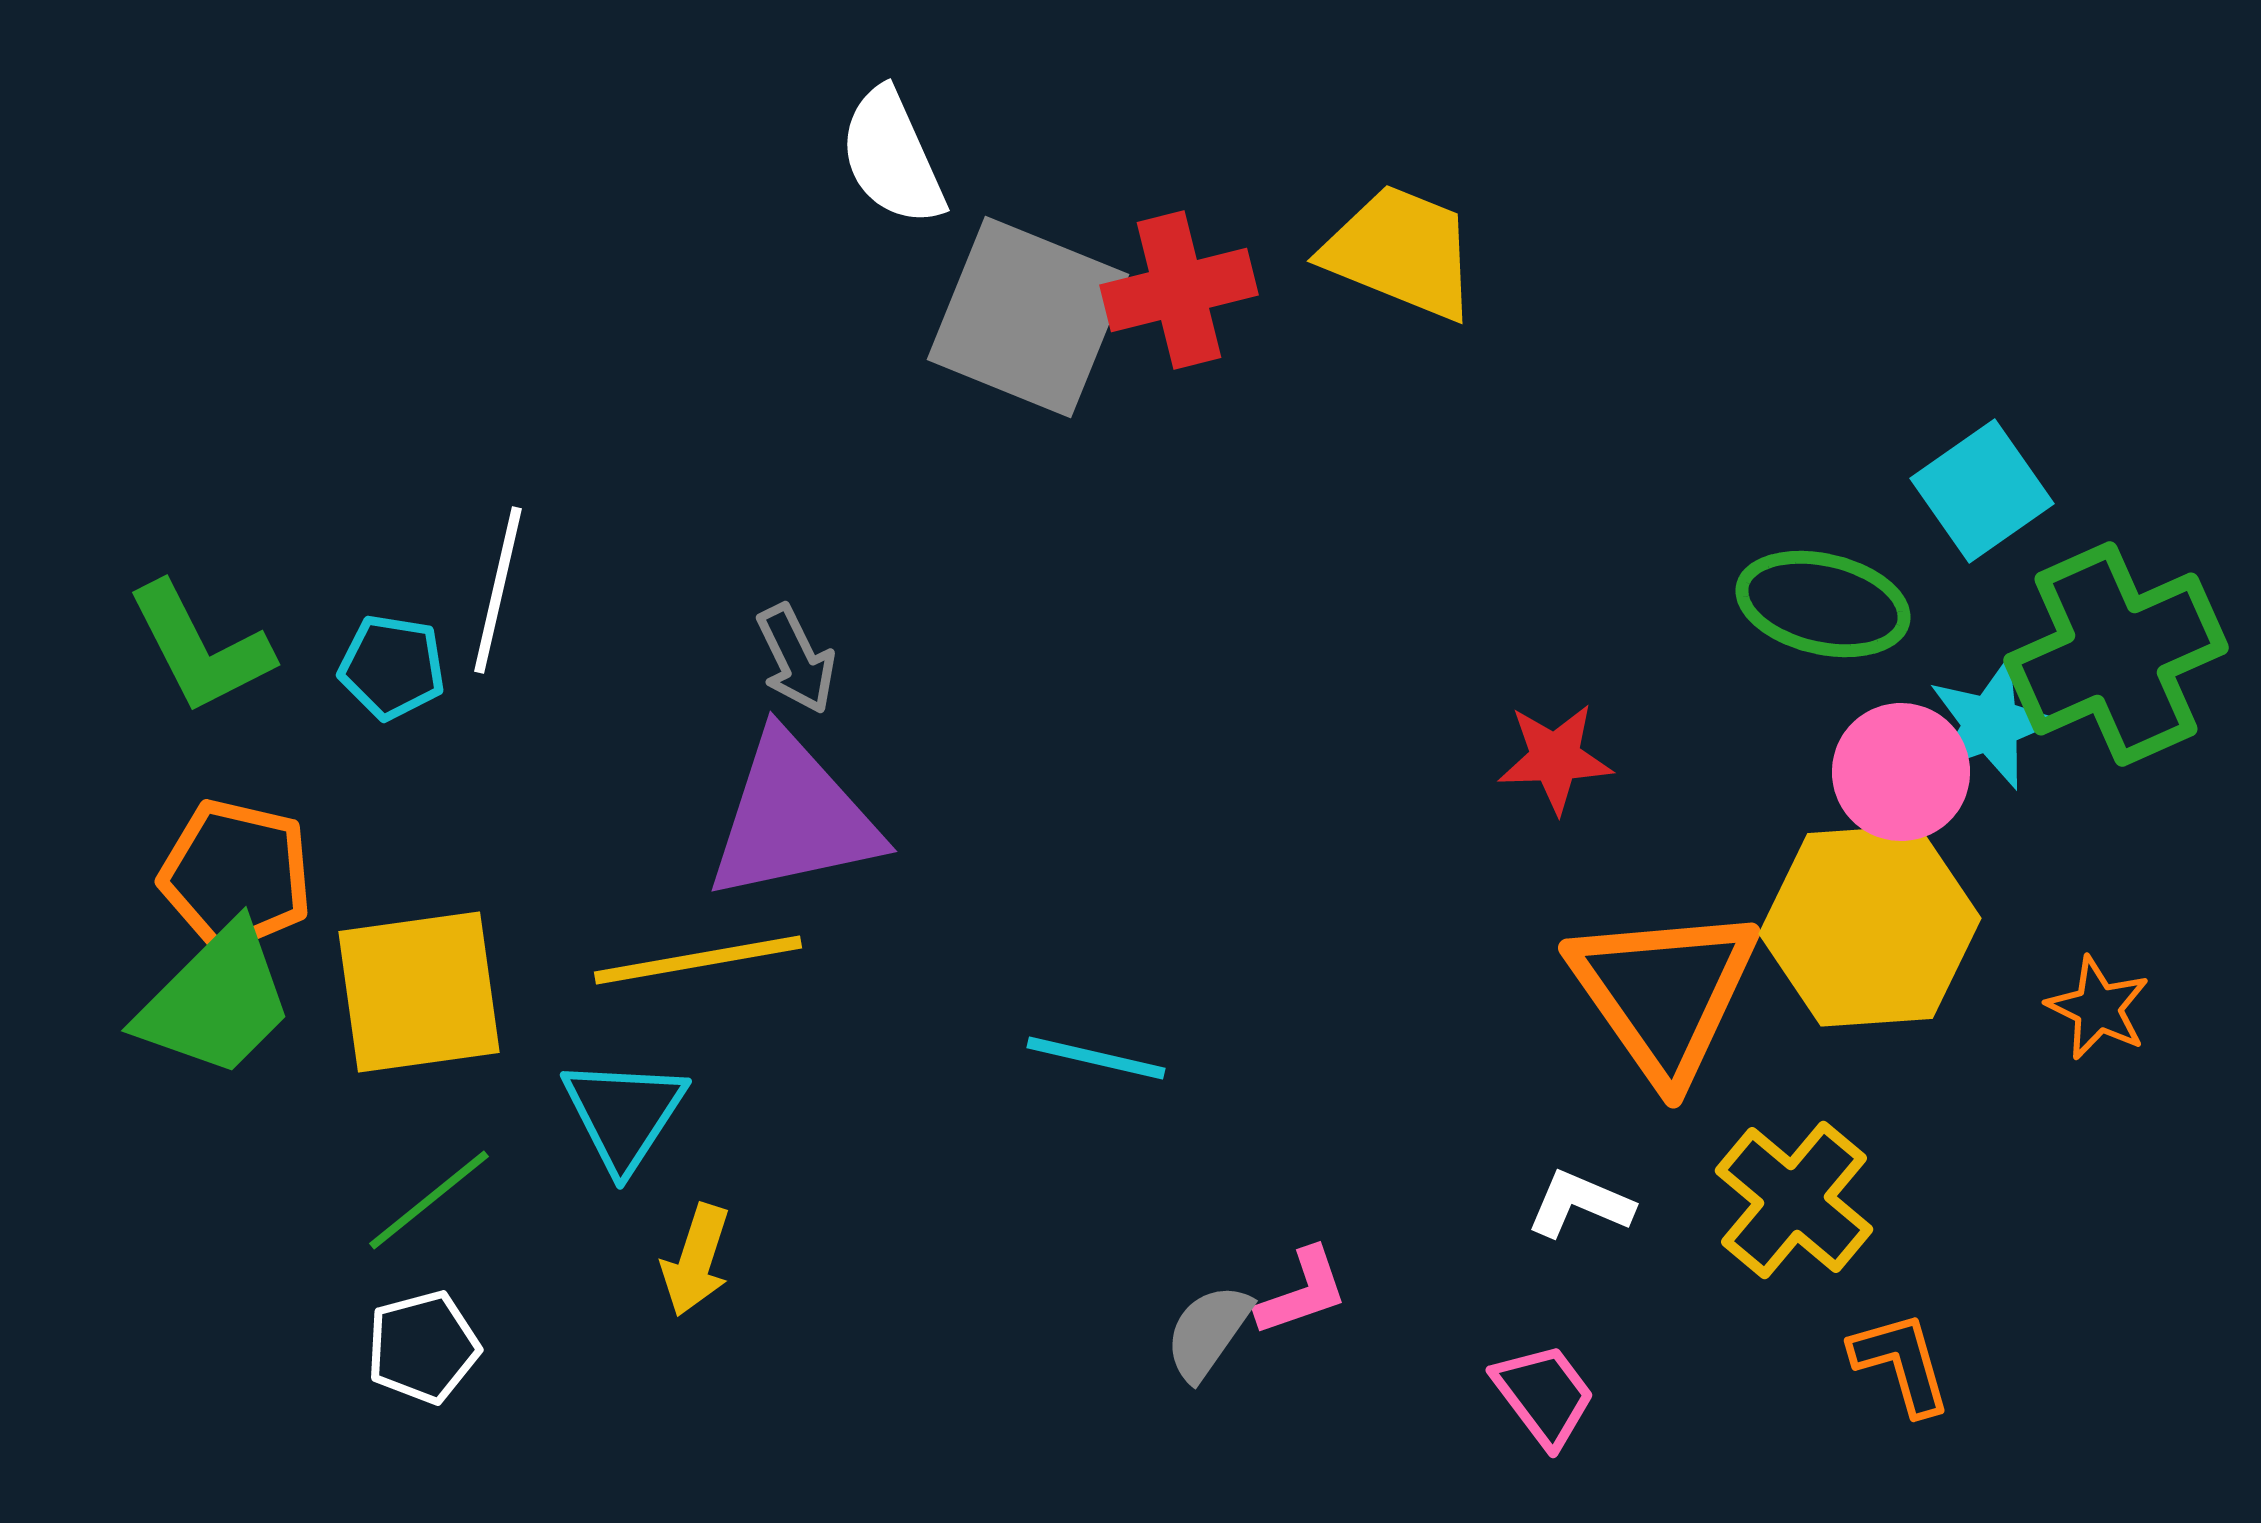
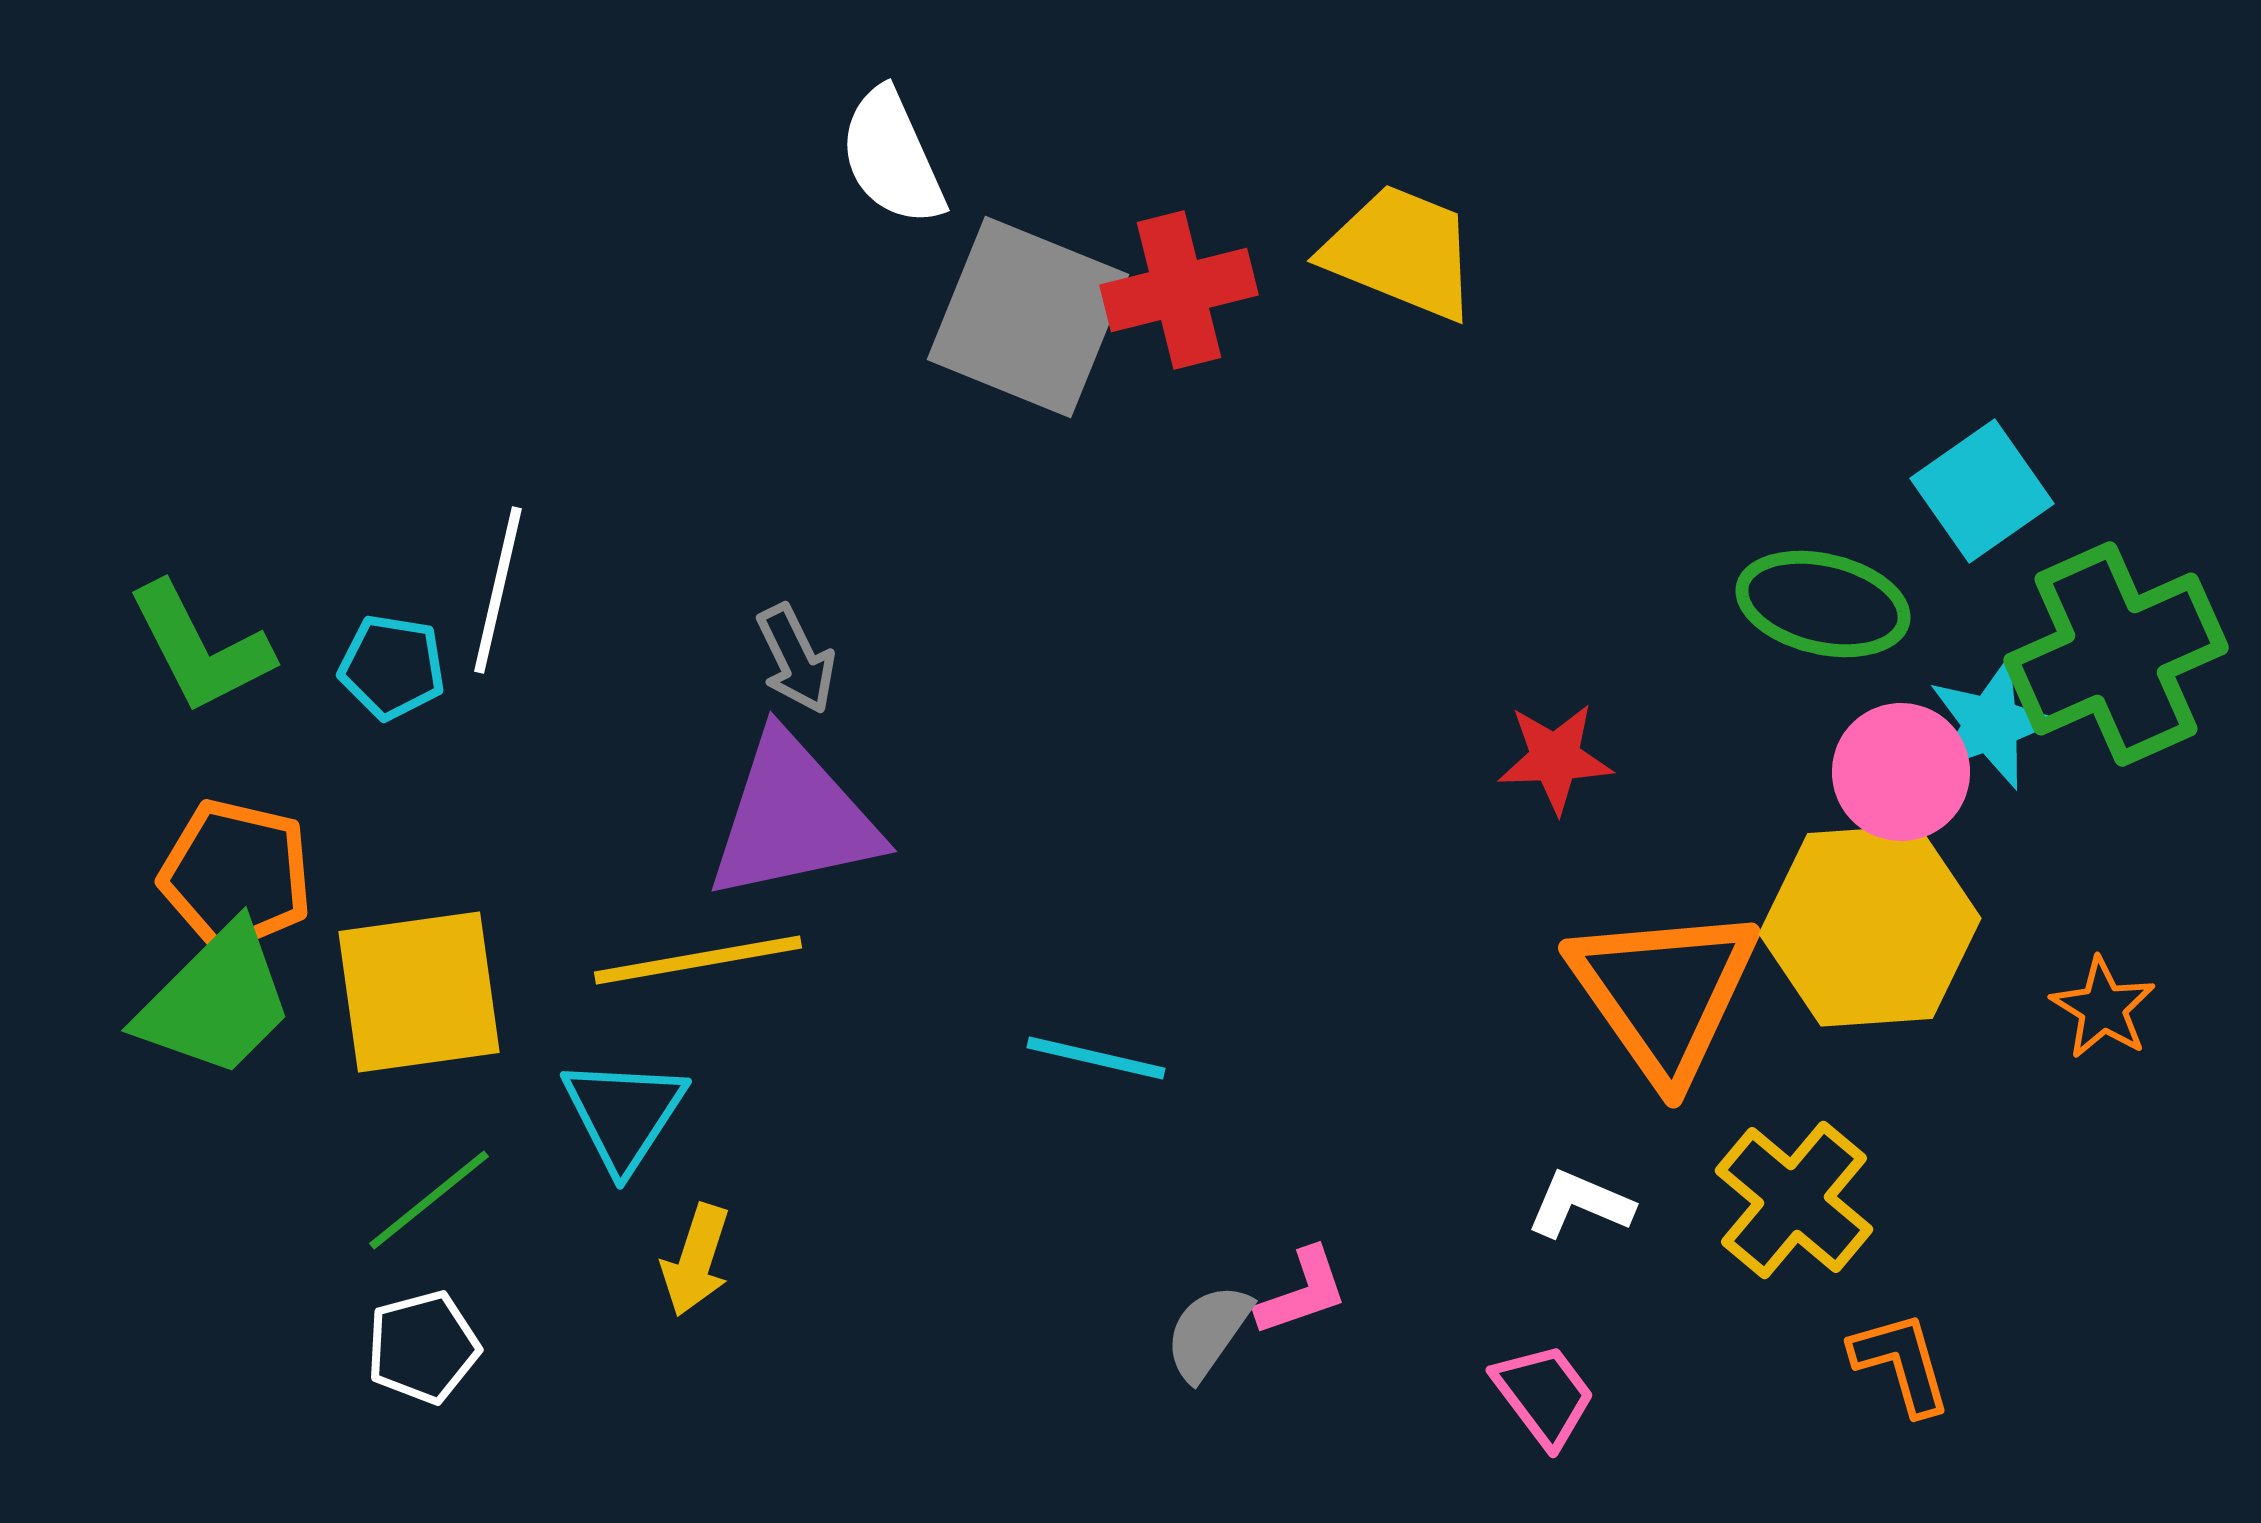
orange star: moved 5 px right; rotated 6 degrees clockwise
